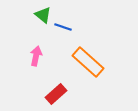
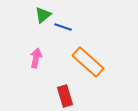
green triangle: rotated 42 degrees clockwise
pink arrow: moved 2 px down
red rectangle: moved 9 px right, 2 px down; rotated 65 degrees counterclockwise
